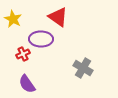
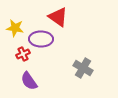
yellow star: moved 2 px right, 9 px down; rotated 18 degrees counterclockwise
purple semicircle: moved 2 px right, 3 px up
